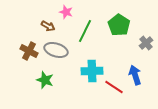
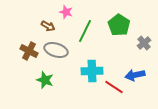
gray cross: moved 2 px left
blue arrow: rotated 84 degrees counterclockwise
